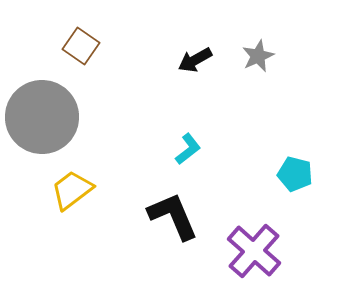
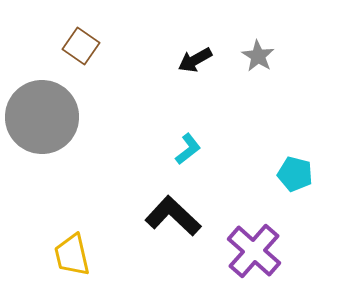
gray star: rotated 16 degrees counterclockwise
yellow trapezoid: moved 65 px down; rotated 66 degrees counterclockwise
black L-shape: rotated 24 degrees counterclockwise
